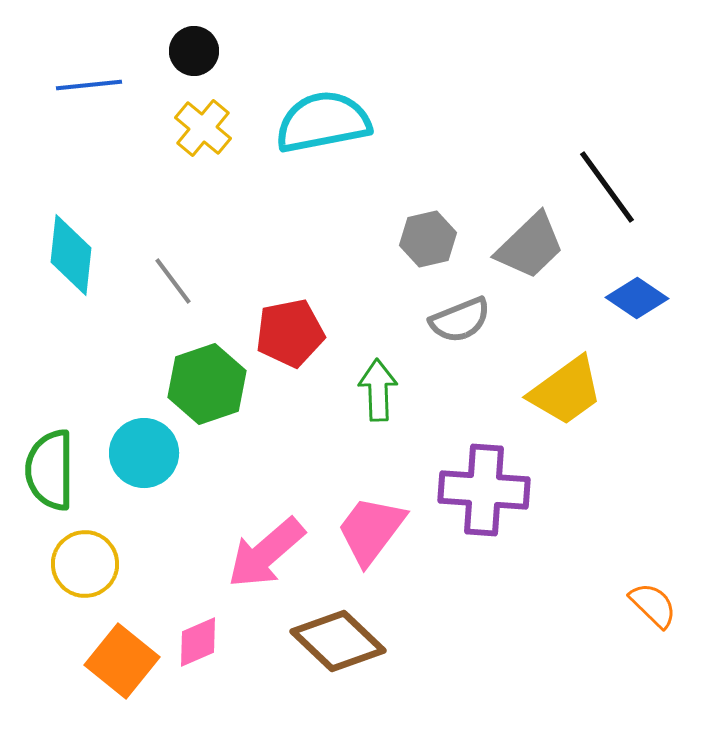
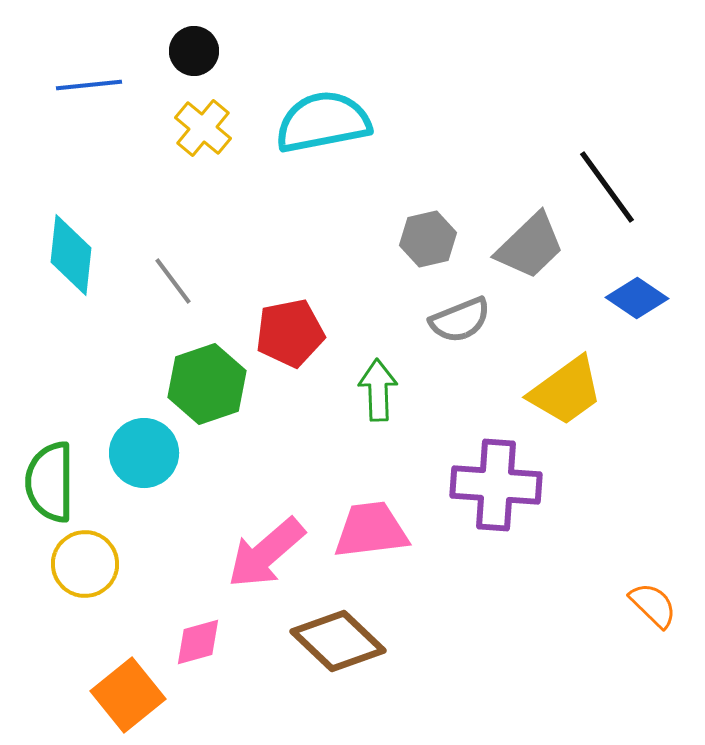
green semicircle: moved 12 px down
purple cross: moved 12 px right, 5 px up
pink trapezoid: rotated 46 degrees clockwise
pink diamond: rotated 8 degrees clockwise
orange square: moved 6 px right, 34 px down; rotated 12 degrees clockwise
